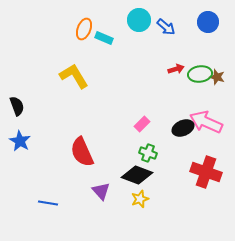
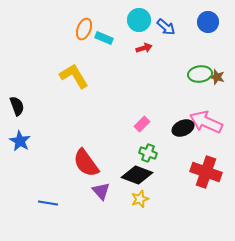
red arrow: moved 32 px left, 21 px up
red semicircle: moved 4 px right, 11 px down; rotated 12 degrees counterclockwise
